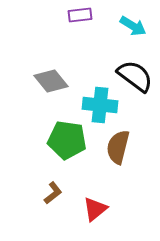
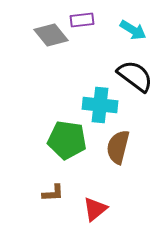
purple rectangle: moved 2 px right, 5 px down
cyan arrow: moved 4 px down
gray diamond: moved 46 px up
brown L-shape: rotated 35 degrees clockwise
